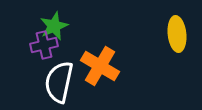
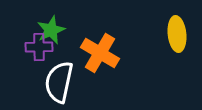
green star: moved 3 px left, 4 px down
purple cross: moved 5 px left, 2 px down; rotated 12 degrees clockwise
orange cross: moved 13 px up
